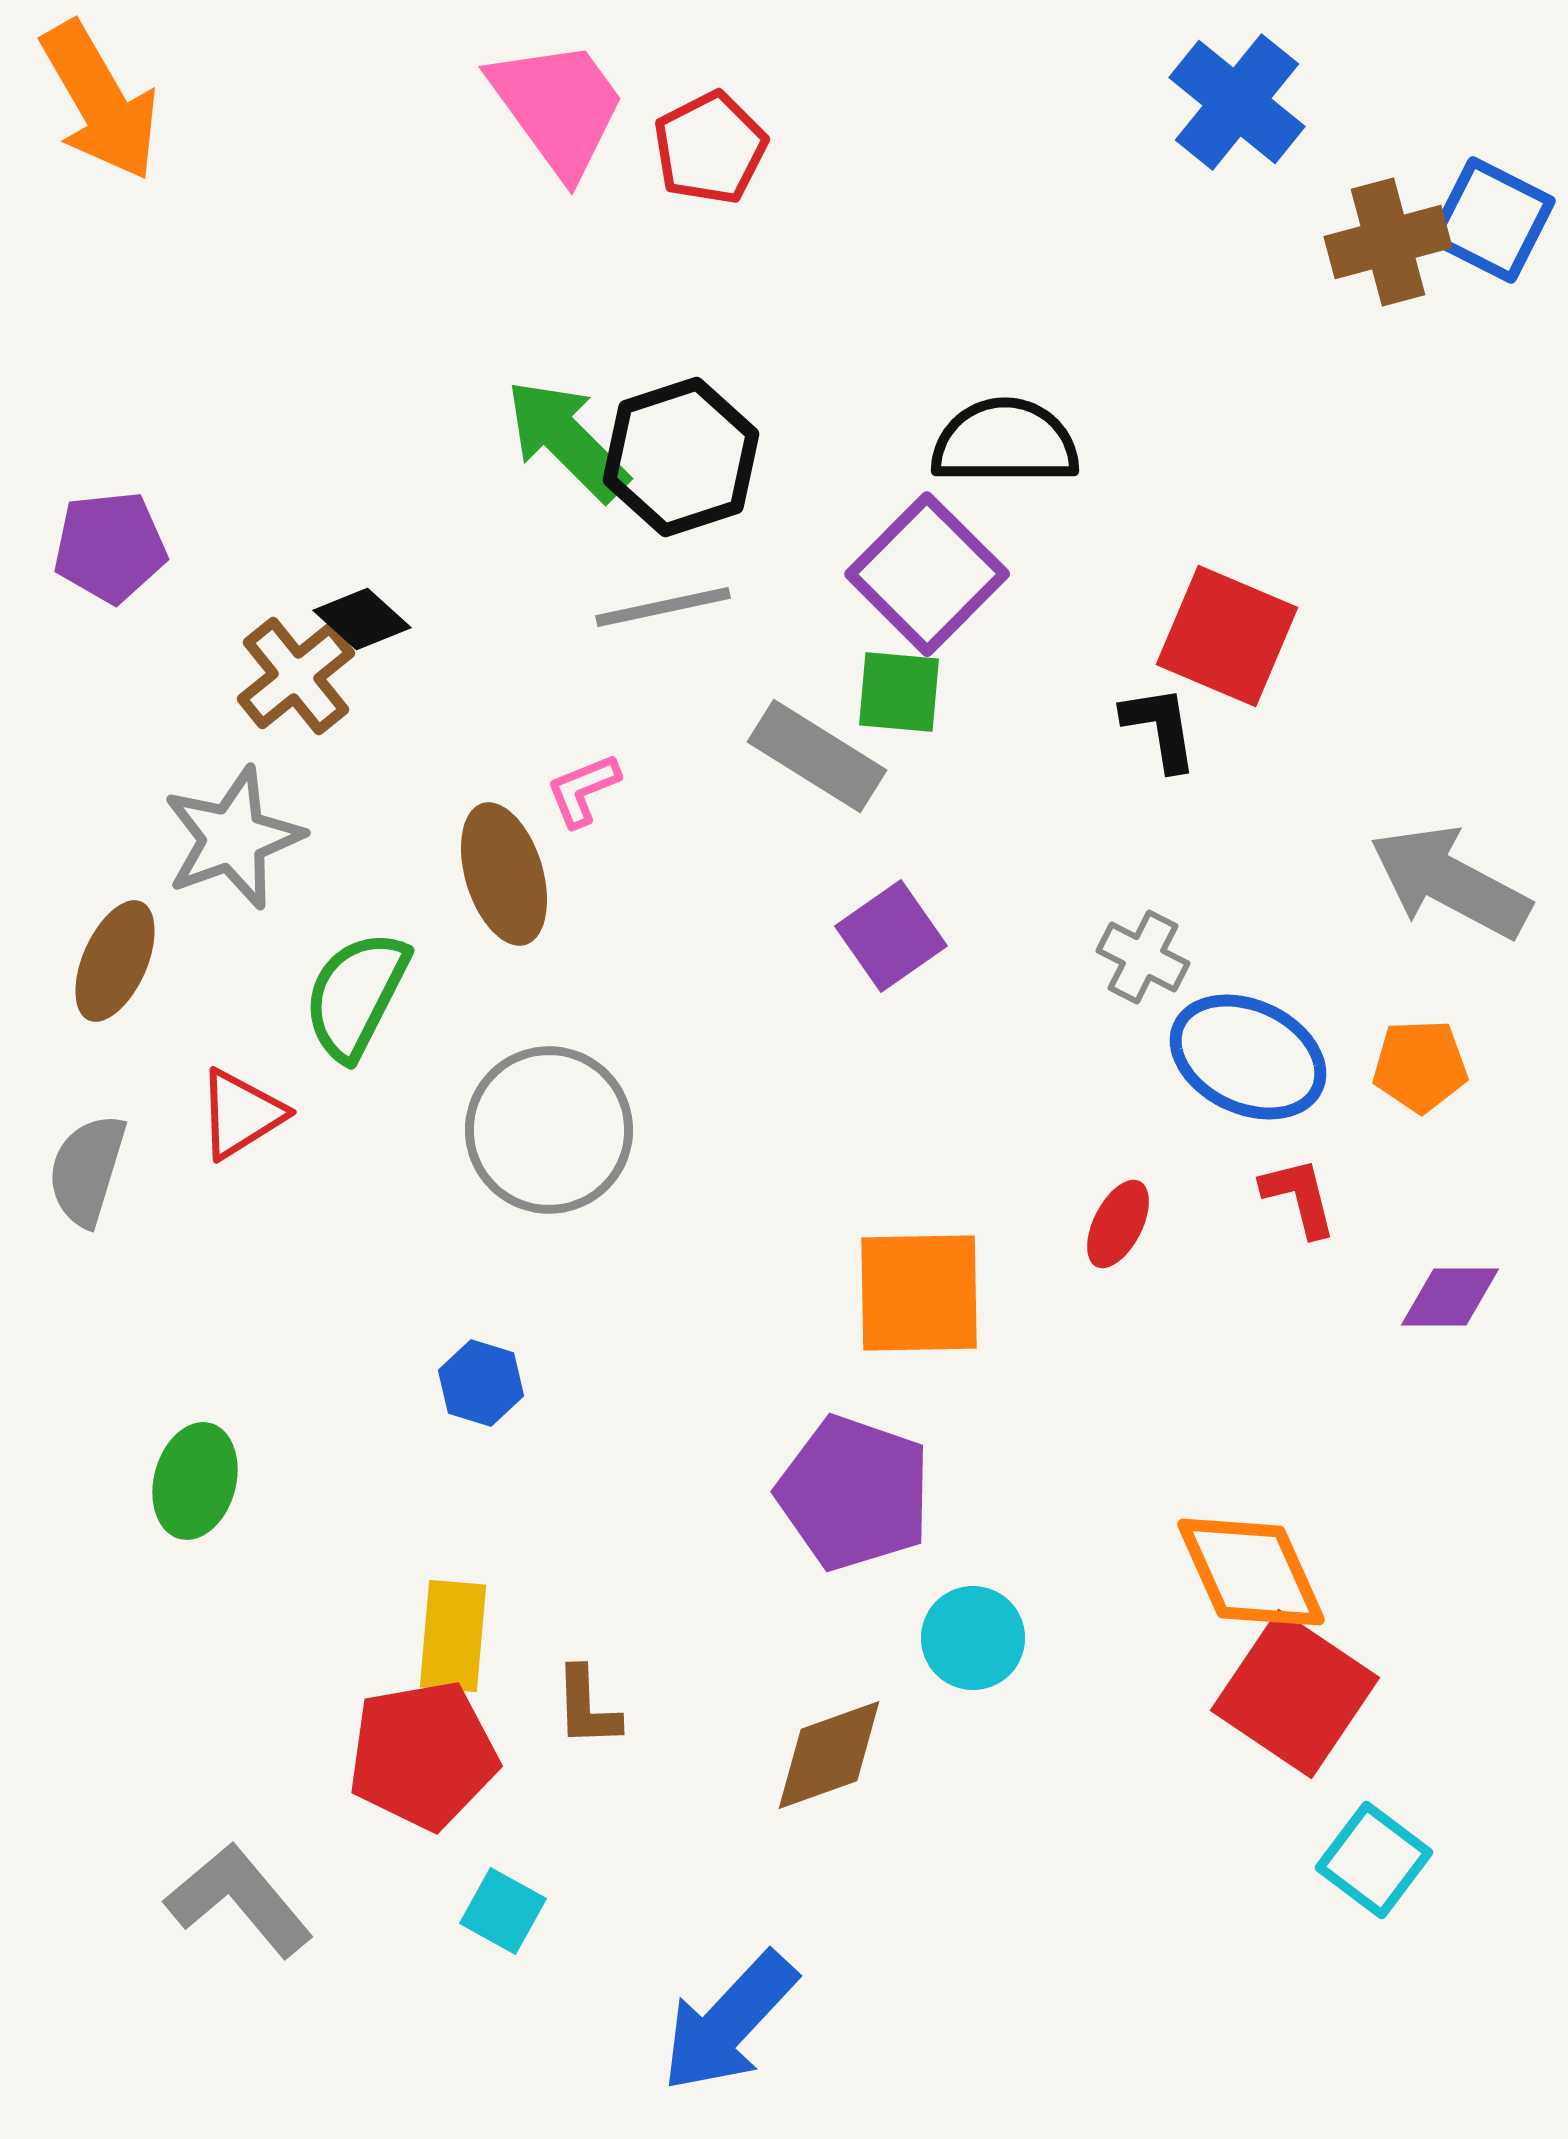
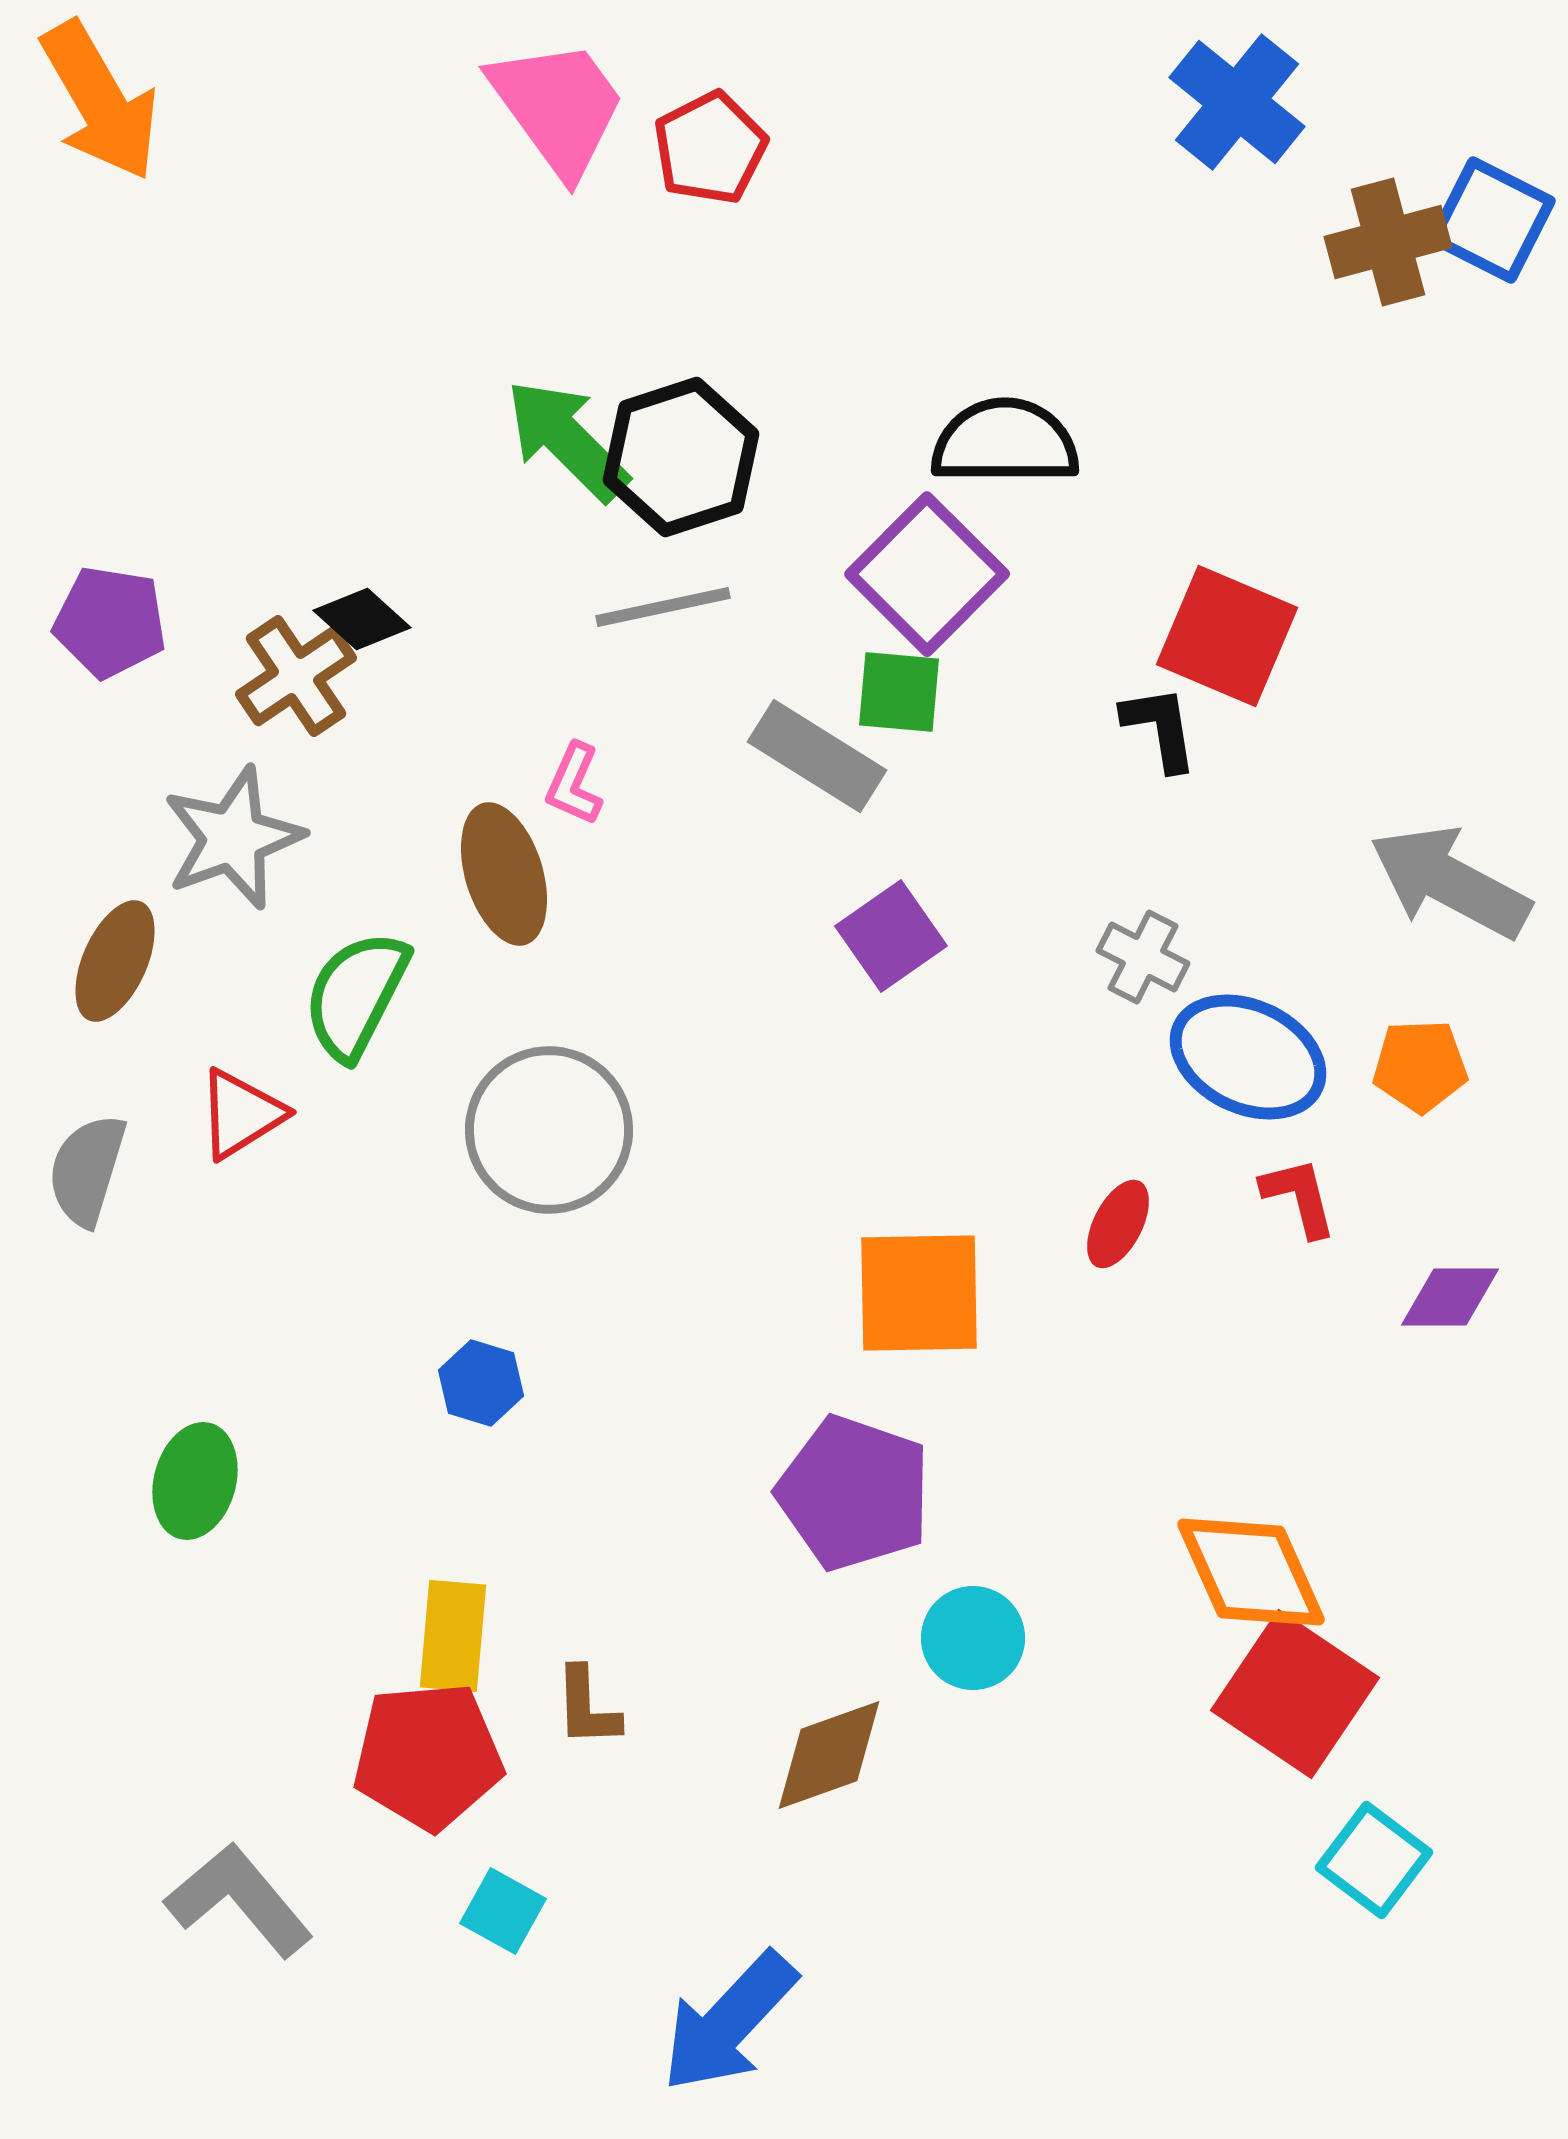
purple pentagon at (110, 547): moved 75 px down; rotated 15 degrees clockwise
brown cross at (296, 676): rotated 5 degrees clockwise
pink L-shape at (583, 790): moved 9 px left, 6 px up; rotated 44 degrees counterclockwise
red pentagon at (423, 1755): moved 5 px right, 1 px down; rotated 5 degrees clockwise
